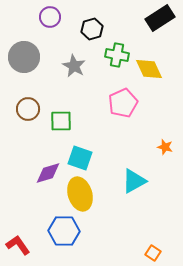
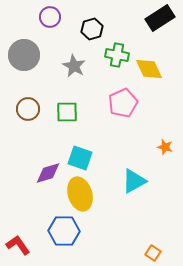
gray circle: moved 2 px up
green square: moved 6 px right, 9 px up
